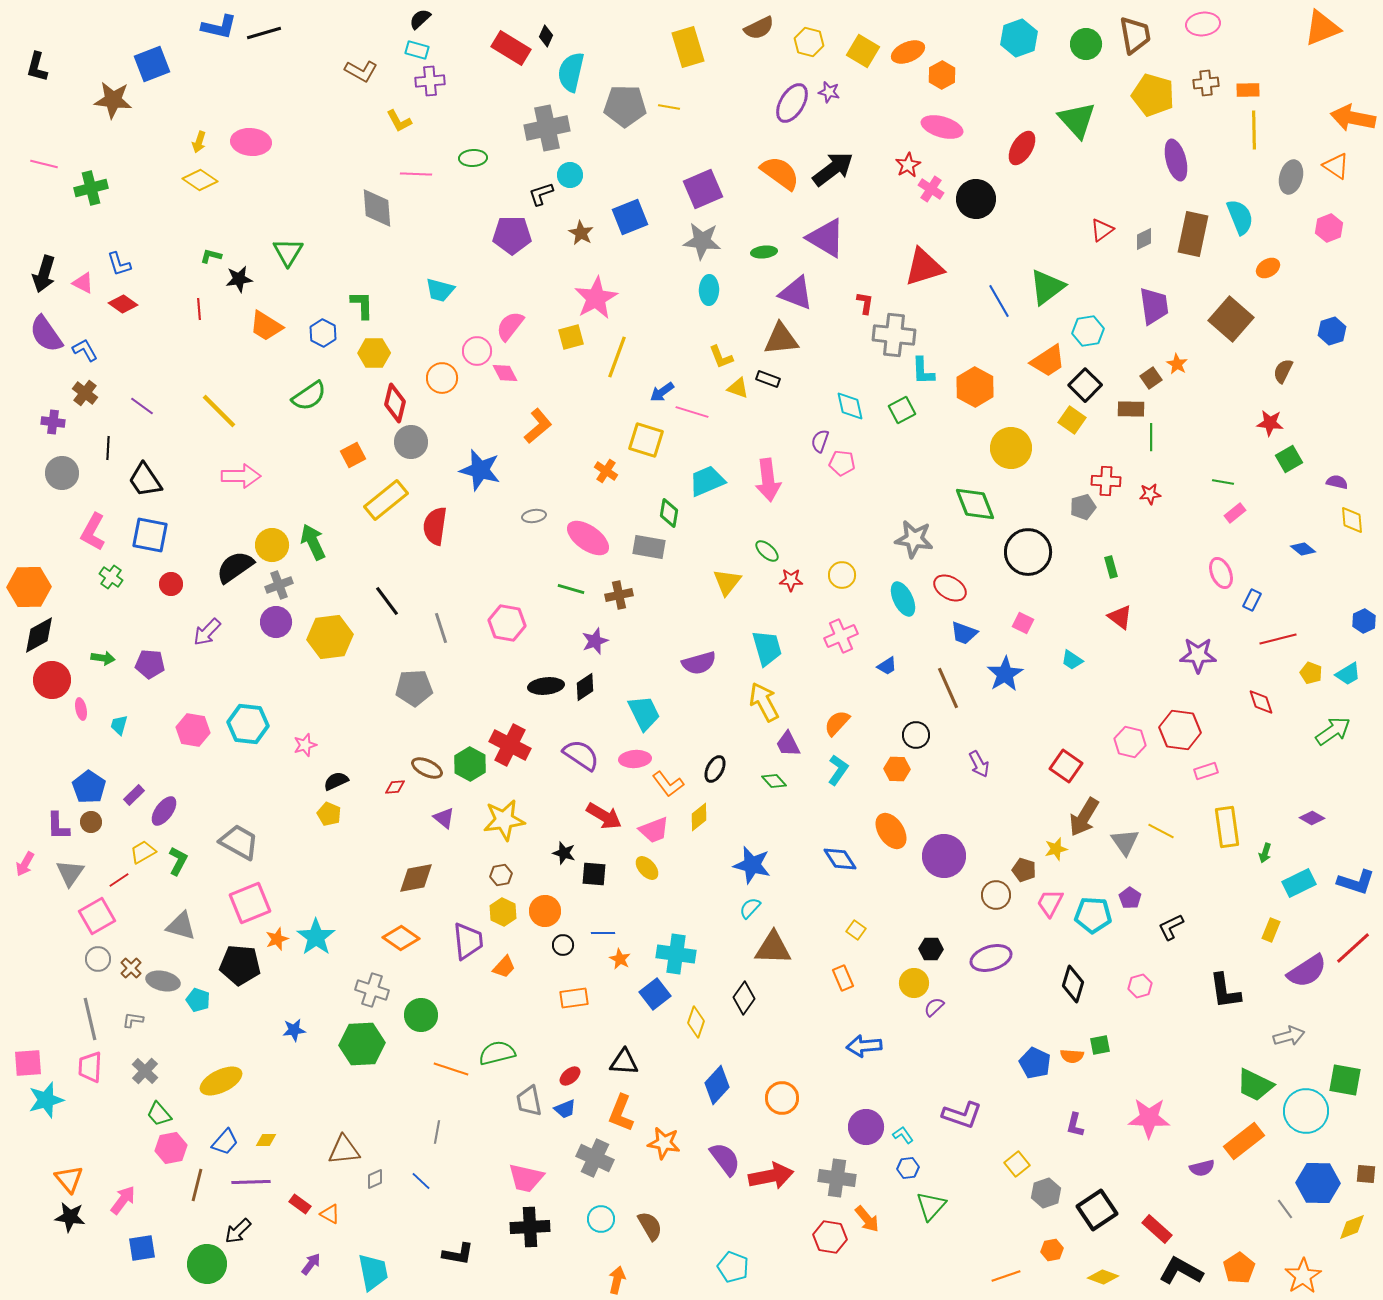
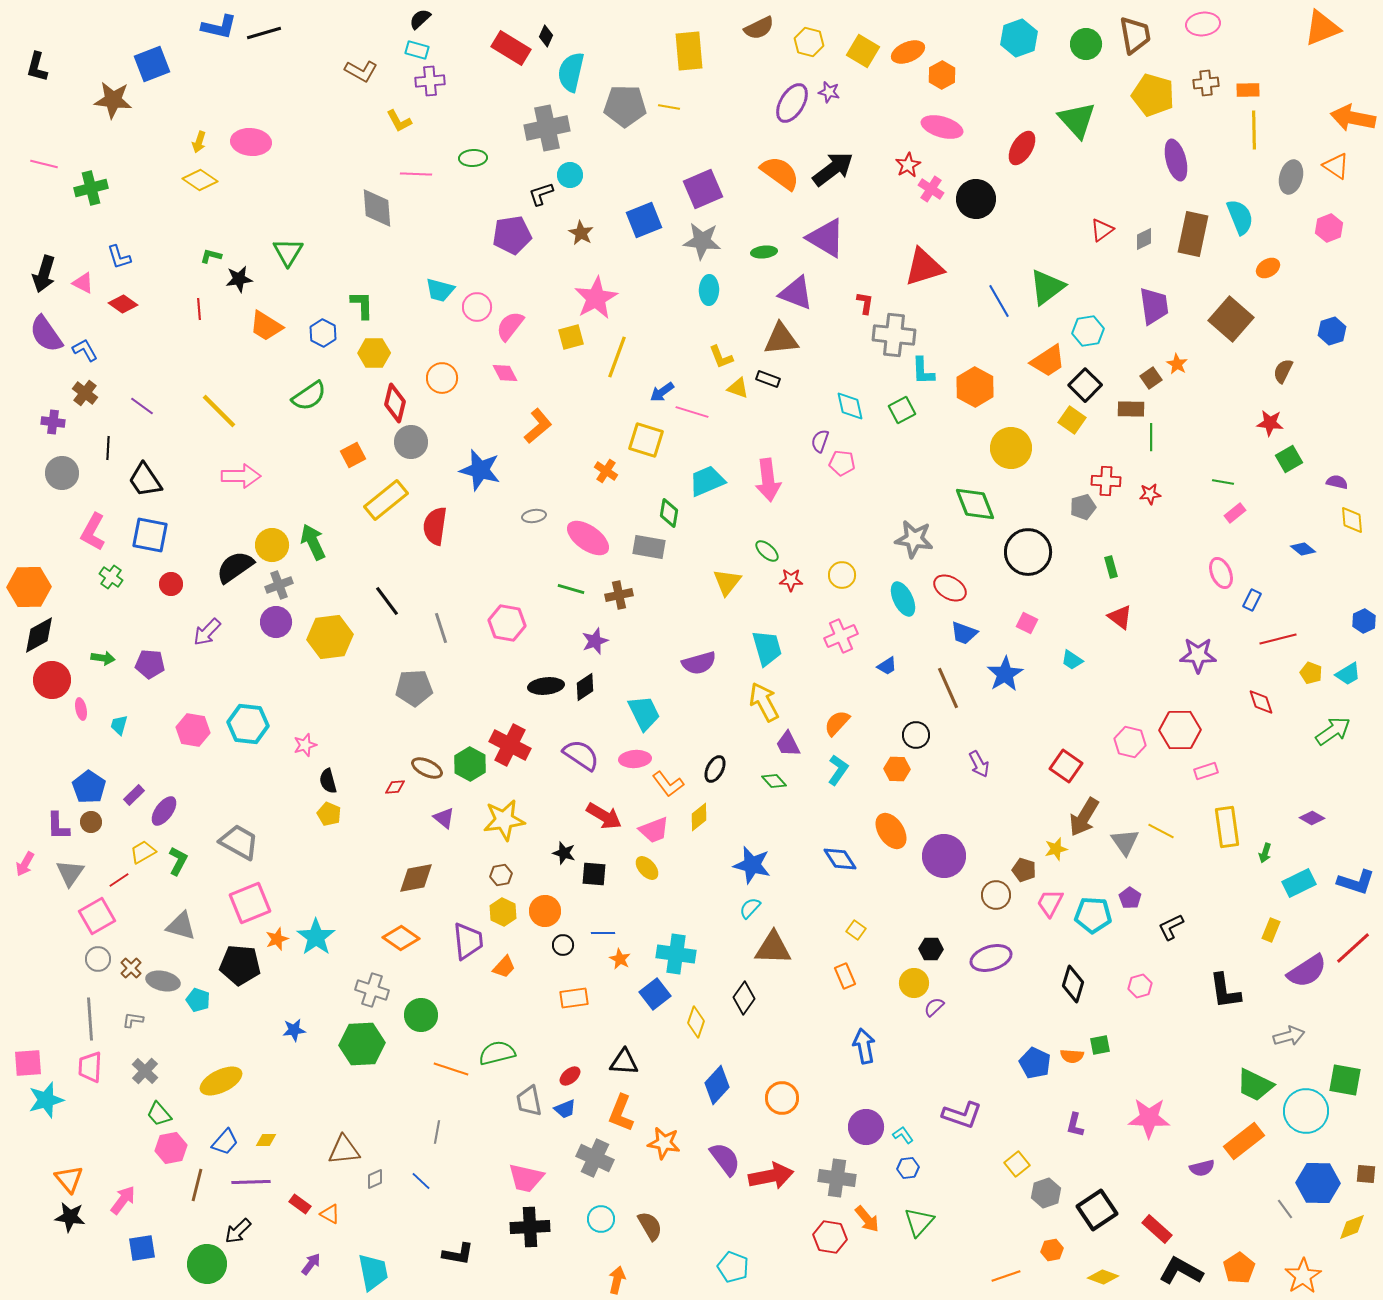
yellow rectangle at (688, 47): moved 1 px right, 4 px down; rotated 12 degrees clockwise
blue square at (630, 217): moved 14 px right, 3 px down
purple pentagon at (512, 235): rotated 9 degrees counterclockwise
blue L-shape at (119, 264): moved 7 px up
pink circle at (477, 351): moved 44 px up
pink square at (1023, 623): moved 4 px right
red hexagon at (1180, 730): rotated 9 degrees counterclockwise
black semicircle at (336, 781): moved 8 px left; rotated 80 degrees counterclockwise
orange rectangle at (843, 978): moved 2 px right, 2 px up
gray line at (90, 1019): rotated 9 degrees clockwise
blue arrow at (864, 1046): rotated 84 degrees clockwise
green triangle at (931, 1206): moved 12 px left, 16 px down
